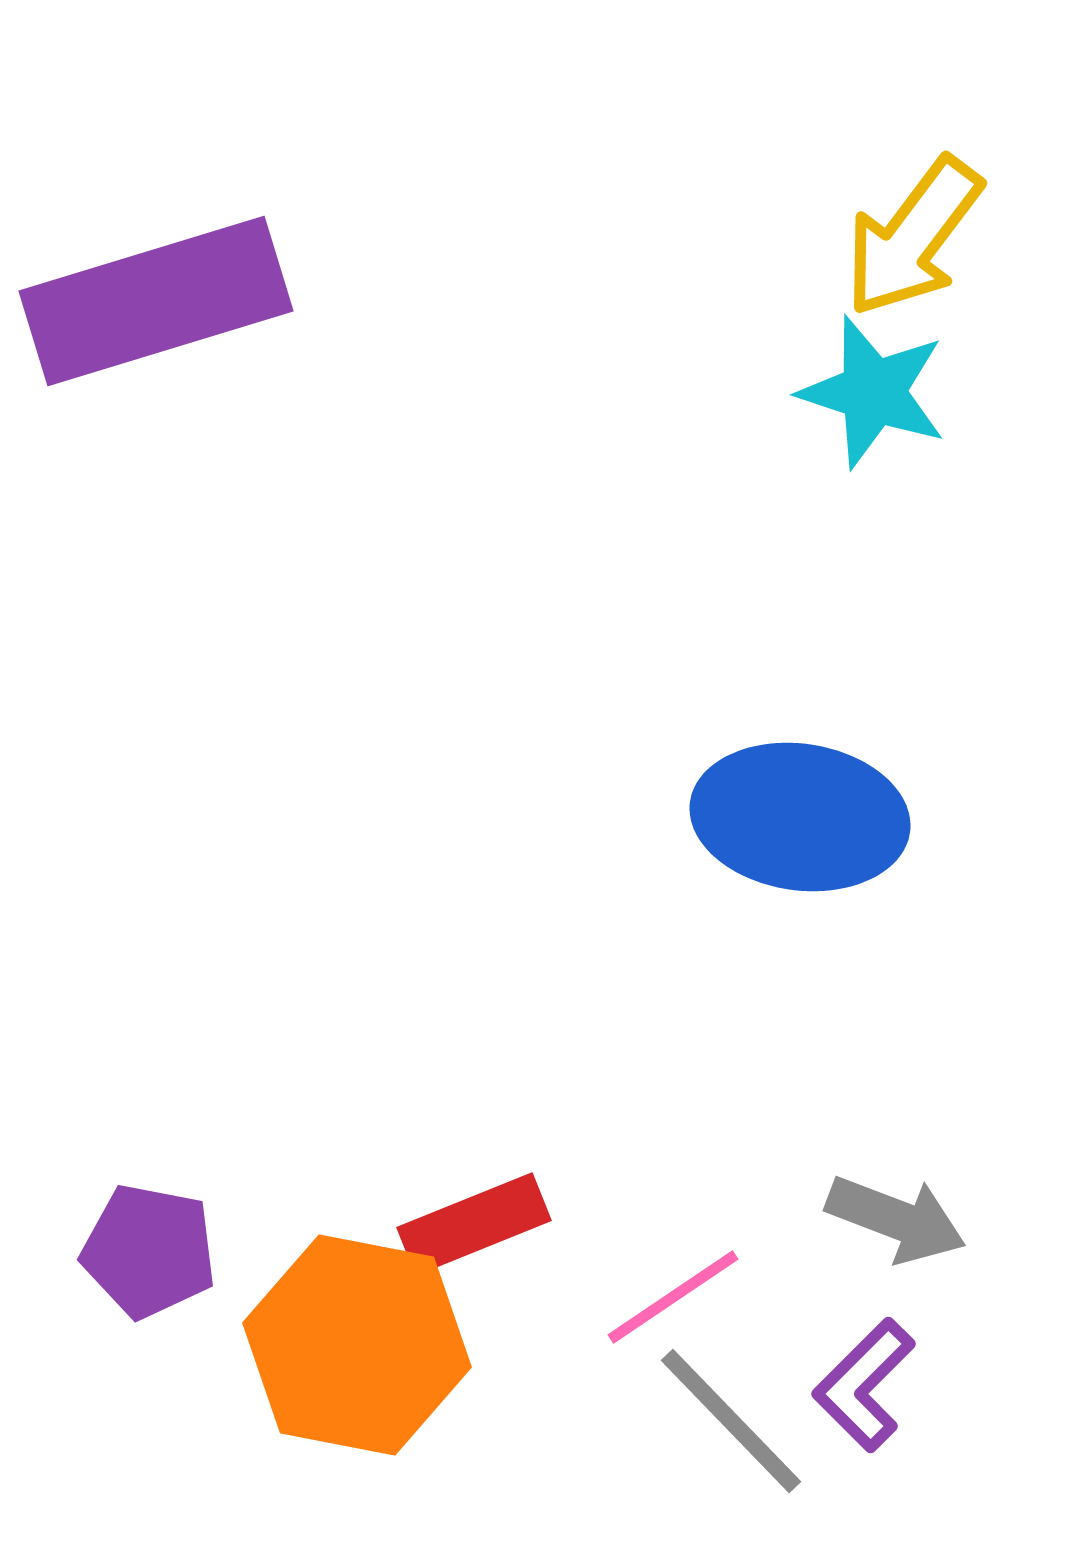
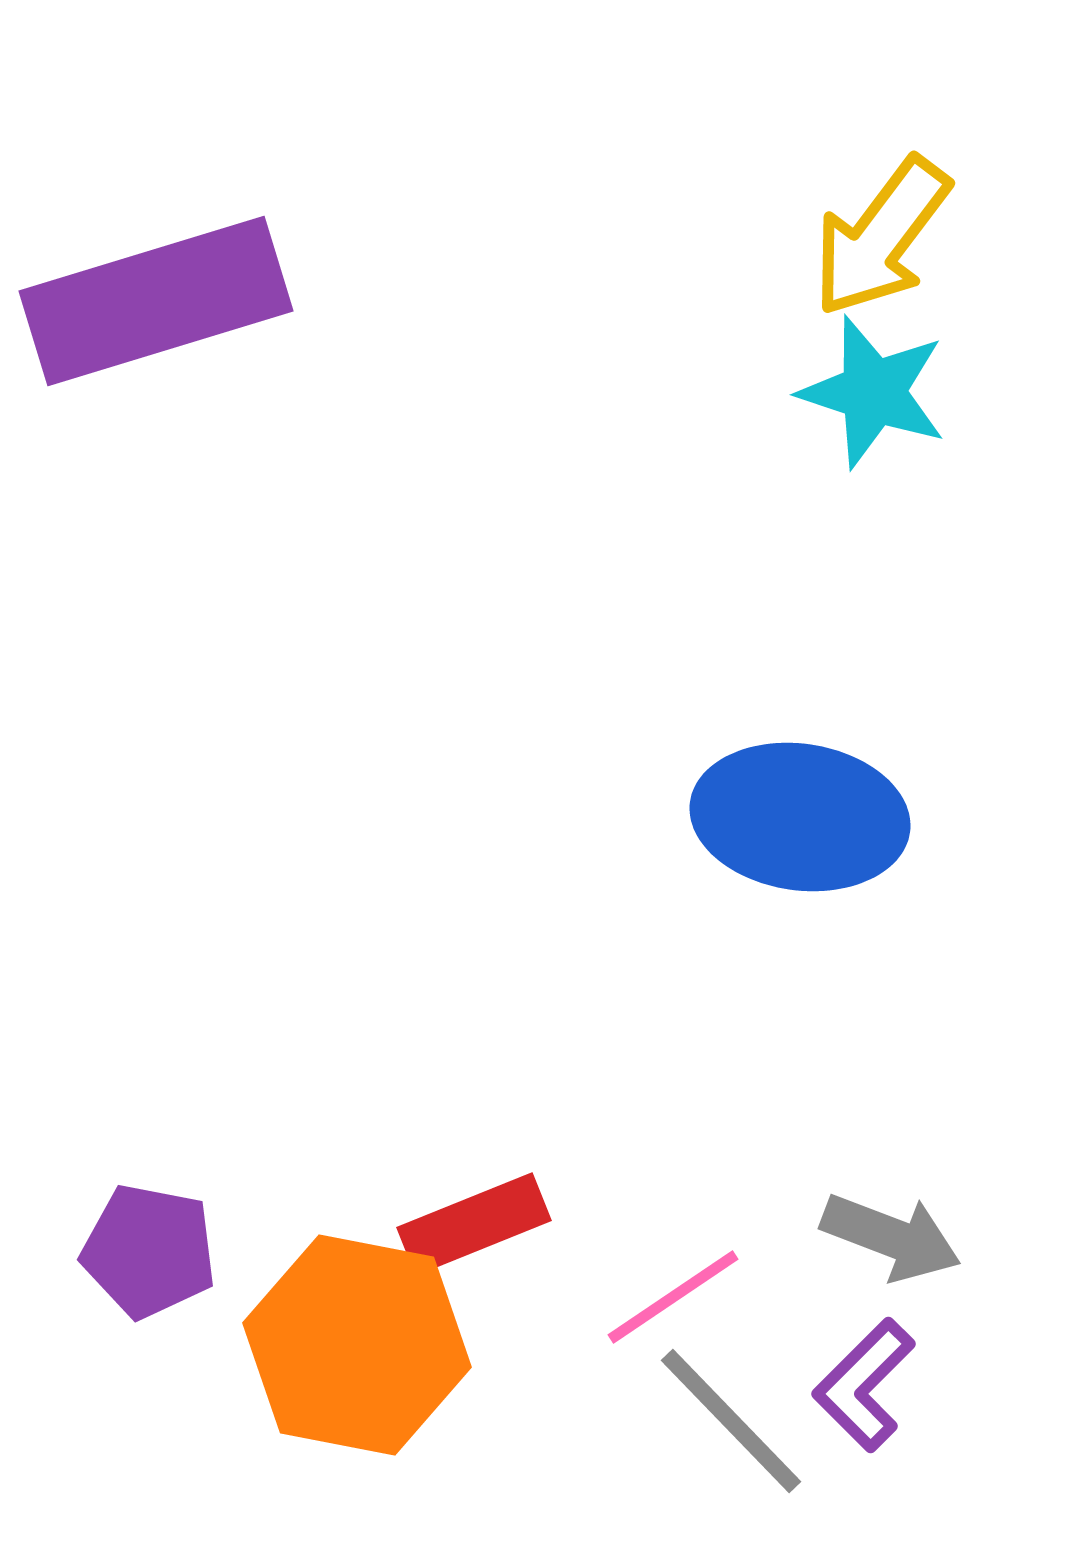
yellow arrow: moved 32 px left
gray arrow: moved 5 px left, 18 px down
